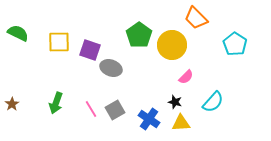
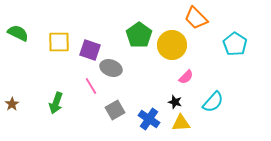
pink line: moved 23 px up
